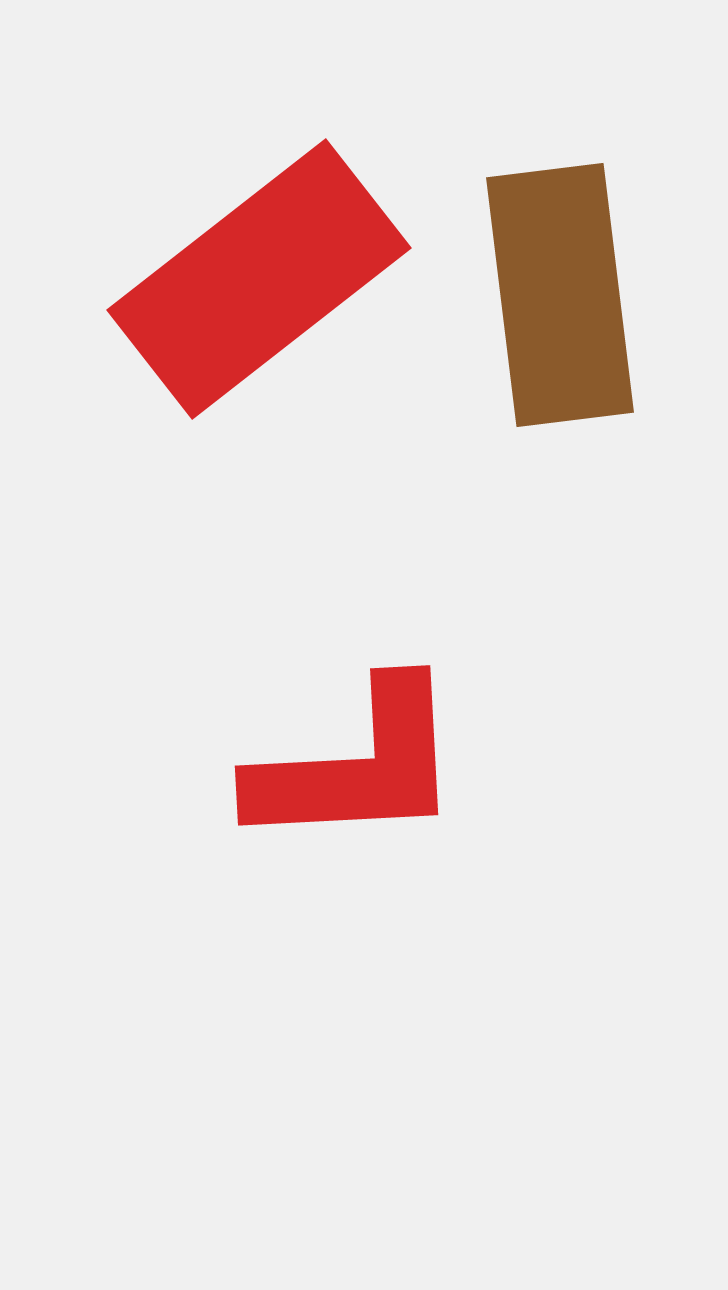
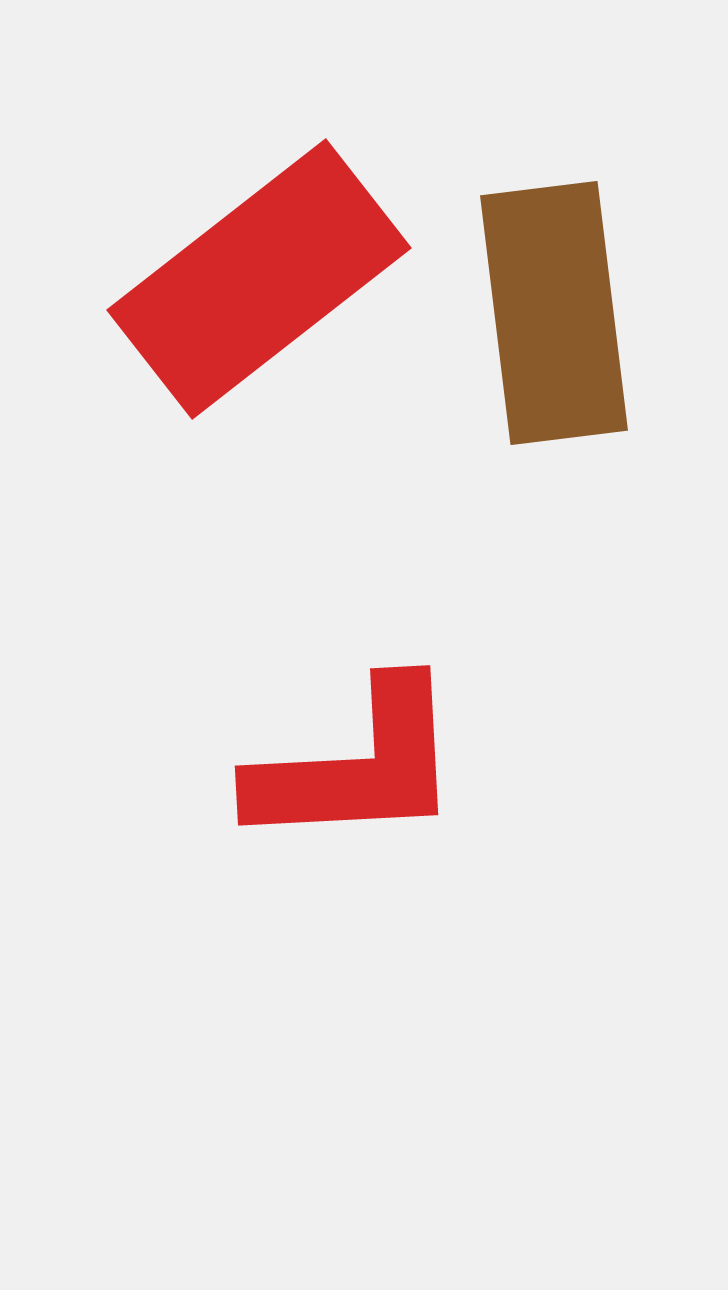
brown rectangle: moved 6 px left, 18 px down
